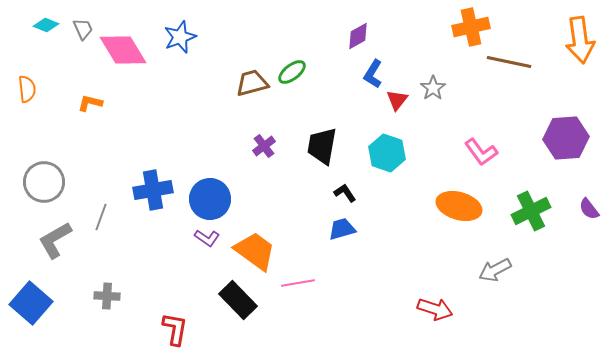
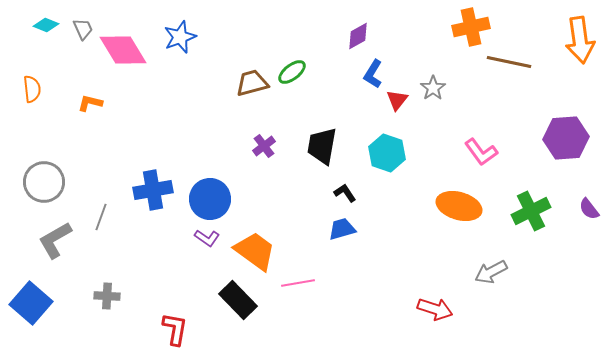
orange semicircle: moved 5 px right
gray arrow: moved 4 px left, 2 px down
